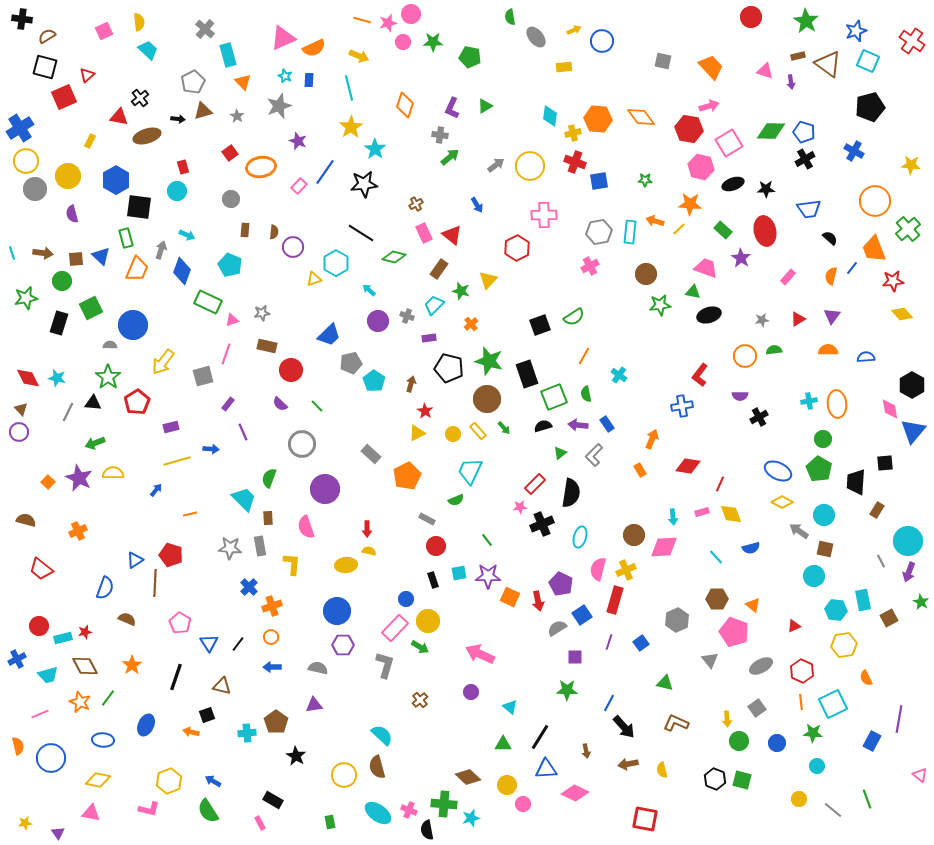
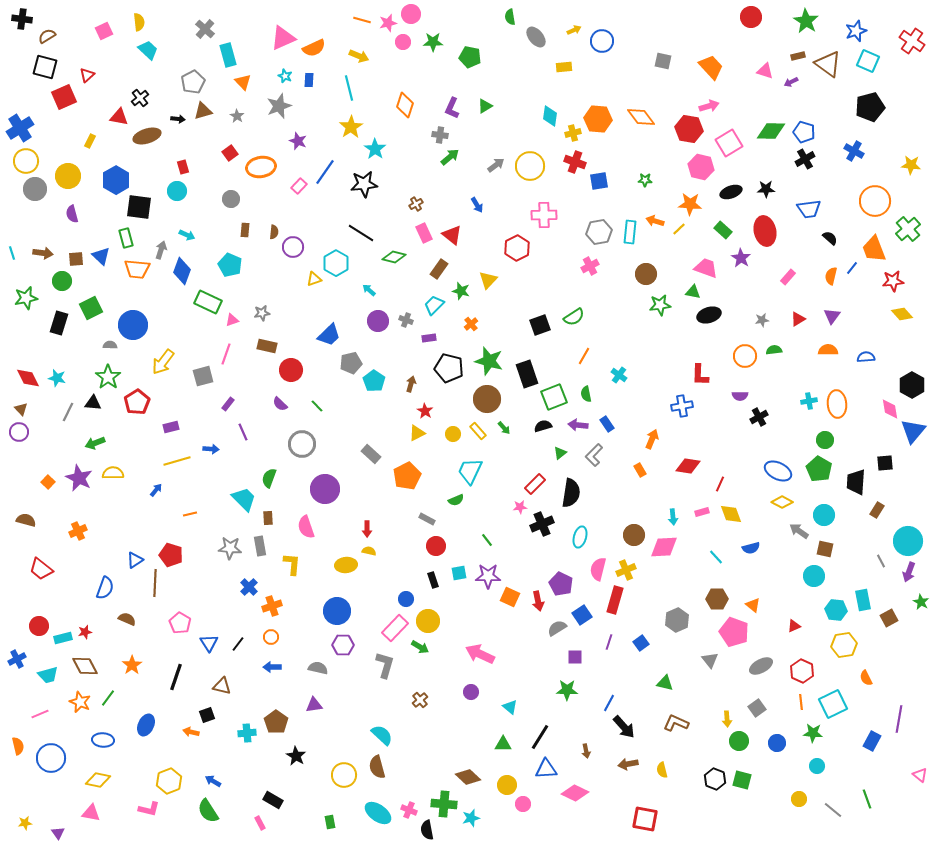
purple arrow at (791, 82): rotated 72 degrees clockwise
black ellipse at (733, 184): moved 2 px left, 8 px down
orange trapezoid at (137, 269): rotated 72 degrees clockwise
gray cross at (407, 316): moved 1 px left, 4 px down
red L-shape at (700, 375): rotated 35 degrees counterclockwise
green circle at (823, 439): moved 2 px right, 1 px down
